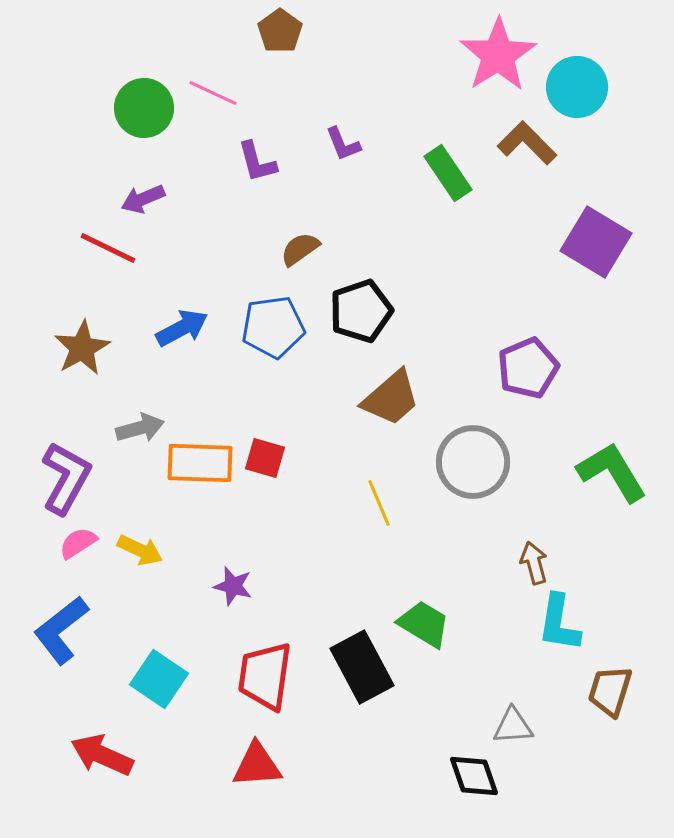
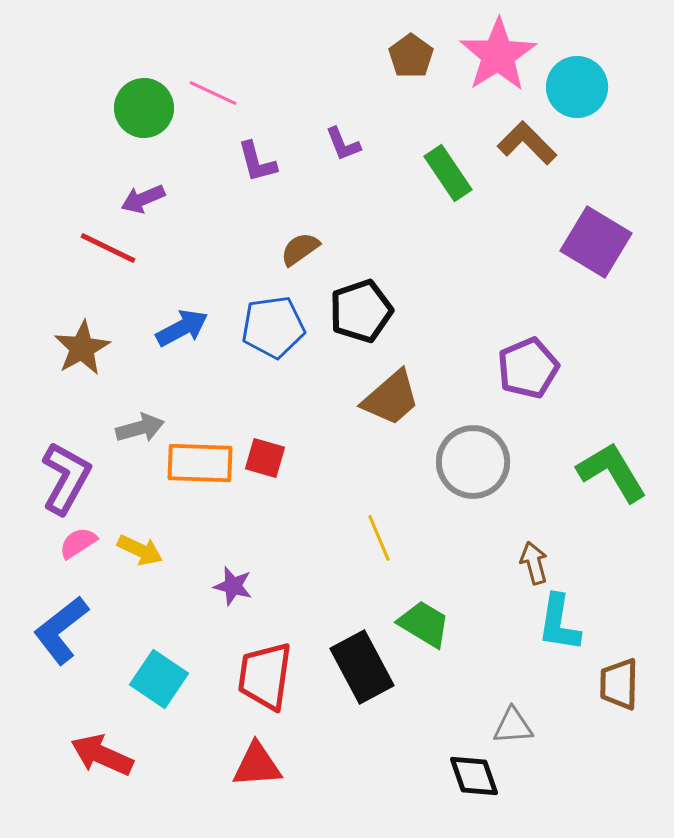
brown pentagon at (280, 31): moved 131 px right, 25 px down
yellow line at (379, 503): moved 35 px down
brown trapezoid at (610, 691): moved 9 px right, 7 px up; rotated 16 degrees counterclockwise
